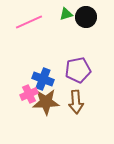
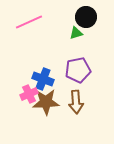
green triangle: moved 10 px right, 19 px down
